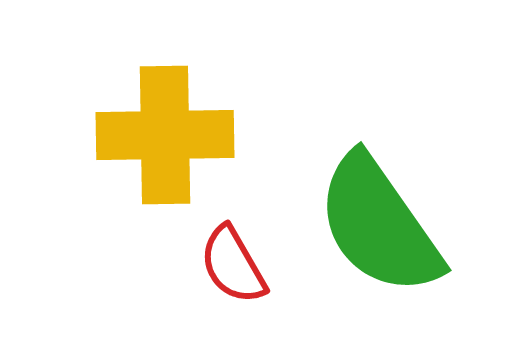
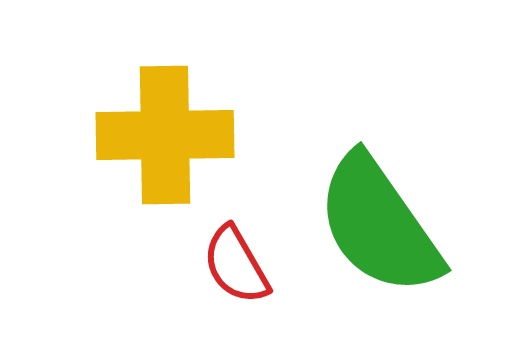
red semicircle: moved 3 px right
